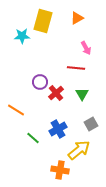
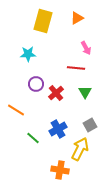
cyan star: moved 6 px right, 18 px down
purple circle: moved 4 px left, 2 px down
green triangle: moved 3 px right, 2 px up
gray square: moved 1 px left, 1 px down
yellow arrow: moved 1 px right, 1 px up; rotated 25 degrees counterclockwise
